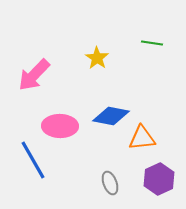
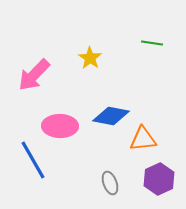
yellow star: moved 7 px left
orange triangle: moved 1 px right, 1 px down
